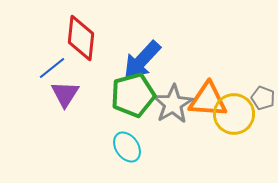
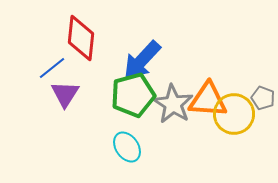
gray star: rotated 9 degrees counterclockwise
